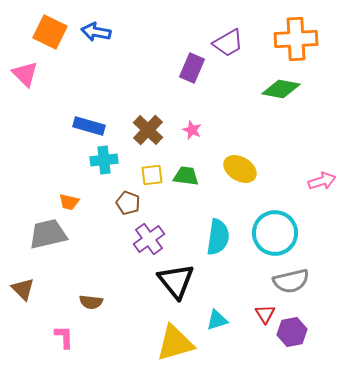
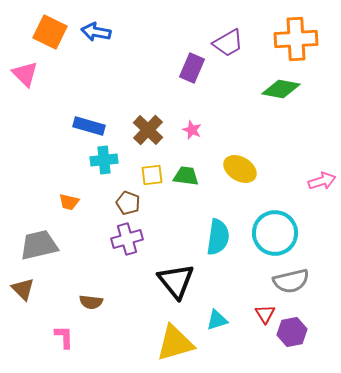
gray trapezoid: moved 9 px left, 11 px down
purple cross: moved 22 px left; rotated 20 degrees clockwise
